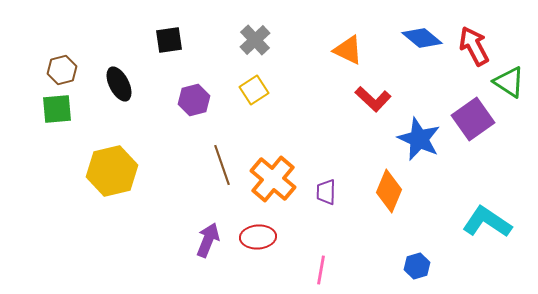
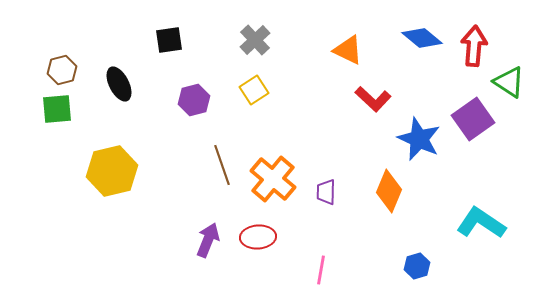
red arrow: rotated 33 degrees clockwise
cyan L-shape: moved 6 px left, 1 px down
